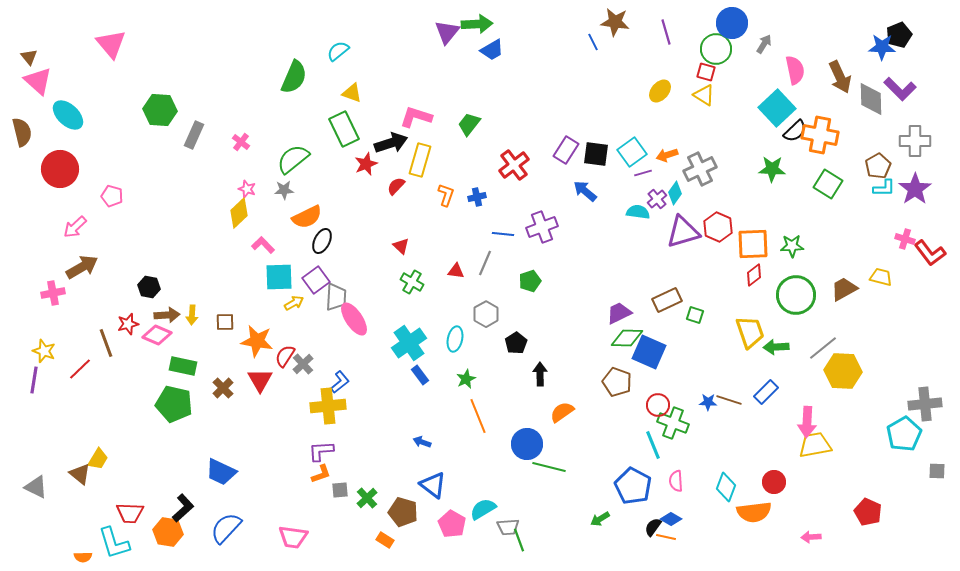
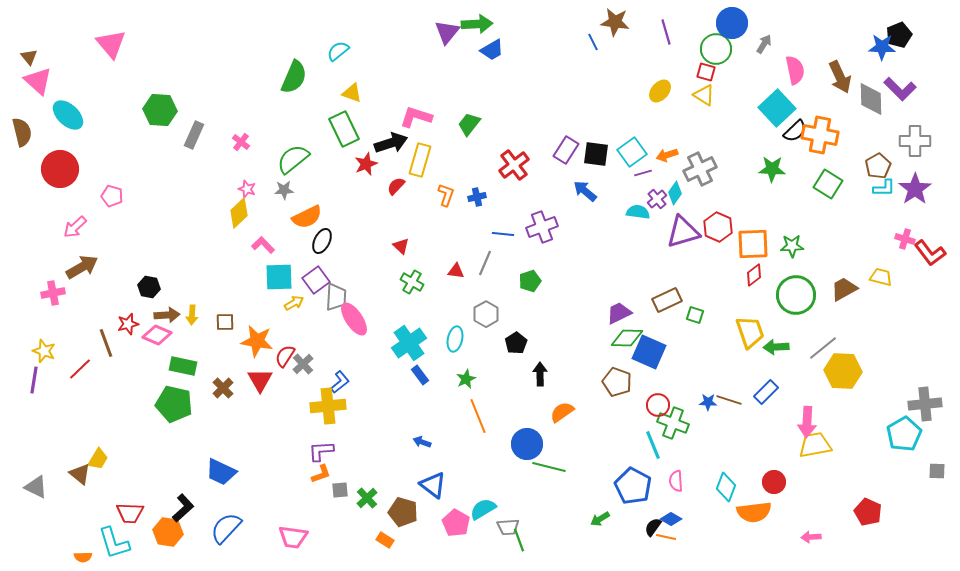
pink pentagon at (452, 524): moved 4 px right, 1 px up
